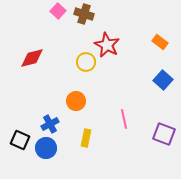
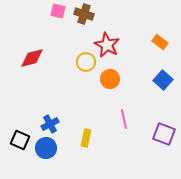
pink square: rotated 28 degrees counterclockwise
orange circle: moved 34 px right, 22 px up
